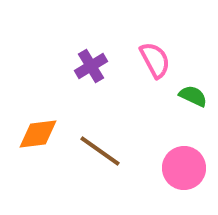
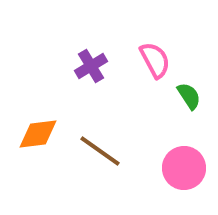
green semicircle: moved 4 px left; rotated 32 degrees clockwise
